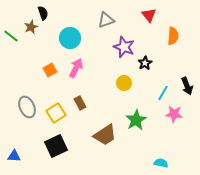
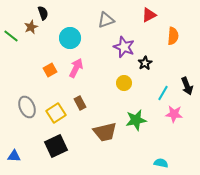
red triangle: rotated 42 degrees clockwise
green star: rotated 20 degrees clockwise
brown trapezoid: moved 3 px up; rotated 20 degrees clockwise
